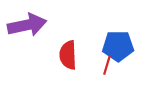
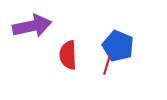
purple arrow: moved 5 px right, 1 px down
blue pentagon: rotated 24 degrees clockwise
